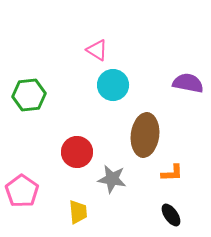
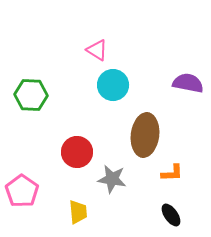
green hexagon: moved 2 px right; rotated 8 degrees clockwise
